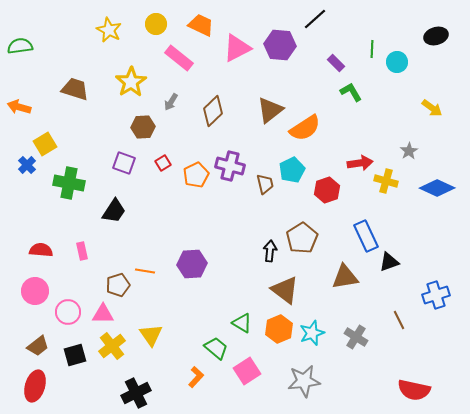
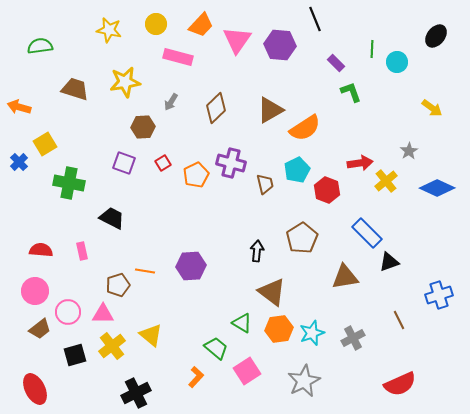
black line at (315, 19): rotated 70 degrees counterclockwise
orange trapezoid at (201, 25): rotated 108 degrees clockwise
yellow star at (109, 30): rotated 15 degrees counterclockwise
black ellipse at (436, 36): rotated 35 degrees counterclockwise
green semicircle at (20, 46): moved 20 px right
pink triangle at (237, 48): moved 8 px up; rotated 28 degrees counterclockwise
pink rectangle at (179, 58): moved 1 px left, 1 px up; rotated 24 degrees counterclockwise
yellow star at (131, 82): moved 6 px left; rotated 24 degrees clockwise
green L-shape at (351, 92): rotated 10 degrees clockwise
brown triangle at (270, 110): rotated 8 degrees clockwise
brown diamond at (213, 111): moved 3 px right, 3 px up
blue cross at (27, 165): moved 8 px left, 3 px up
purple cross at (230, 166): moved 1 px right, 3 px up
cyan pentagon at (292, 170): moved 5 px right
yellow cross at (386, 181): rotated 35 degrees clockwise
red hexagon at (327, 190): rotated 20 degrees counterclockwise
black trapezoid at (114, 211): moved 2 px left, 7 px down; rotated 96 degrees counterclockwise
blue rectangle at (366, 236): moved 1 px right, 3 px up; rotated 20 degrees counterclockwise
black arrow at (270, 251): moved 13 px left
purple hexagon at (192, 264): moved 1 px left, 2 px down
brown triangle at (285, 290): moved 13 px left, 2 px down
blue cross at (436, 295): moved 3 px right
orange hexagon at (279, 329): rotated 16 degrees clockwise
yellow triangle at (151, 335): rotated 15 degrees counterclockwise
gray cross at (356, 337): moved 3 px left, 1 px down; rotated 30 degrees clockwise
brown trapezoid at (38, 346): moved 2 px right, 17 px up
gray star at (304, 381): rotated 20 degrees counterclockwise
red ellipse at (35, 386): moved 3 px down; rotated 44 degrees counterclockwise
red semicircle at (414, 390): moved 14 px left, 6 px up; rotated 36 degrees counterclockwise
